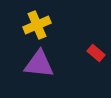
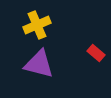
purple triangle: rotated 8 degrees clockwise
